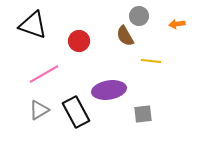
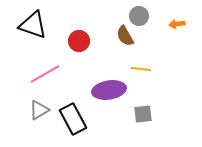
yellow line: moved 10 px left, 8 px down
pink line: moved 1 px right
black rectangle: moved 3 px left, 7 px down
